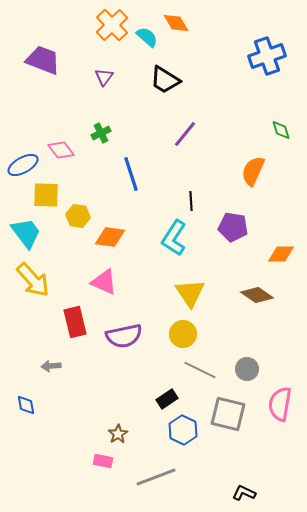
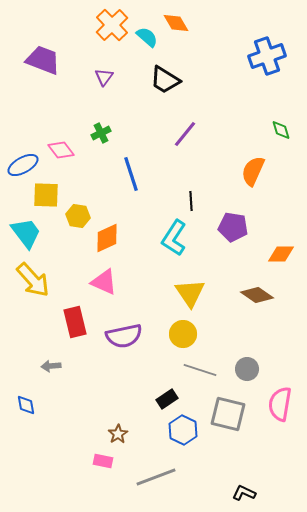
orange diamond at (110, 237): moved 3 px left, 1 px down; rotated 32 degrees counterclockwise
gray line at (200, 370): rotated 8 degrees counterclockwise
